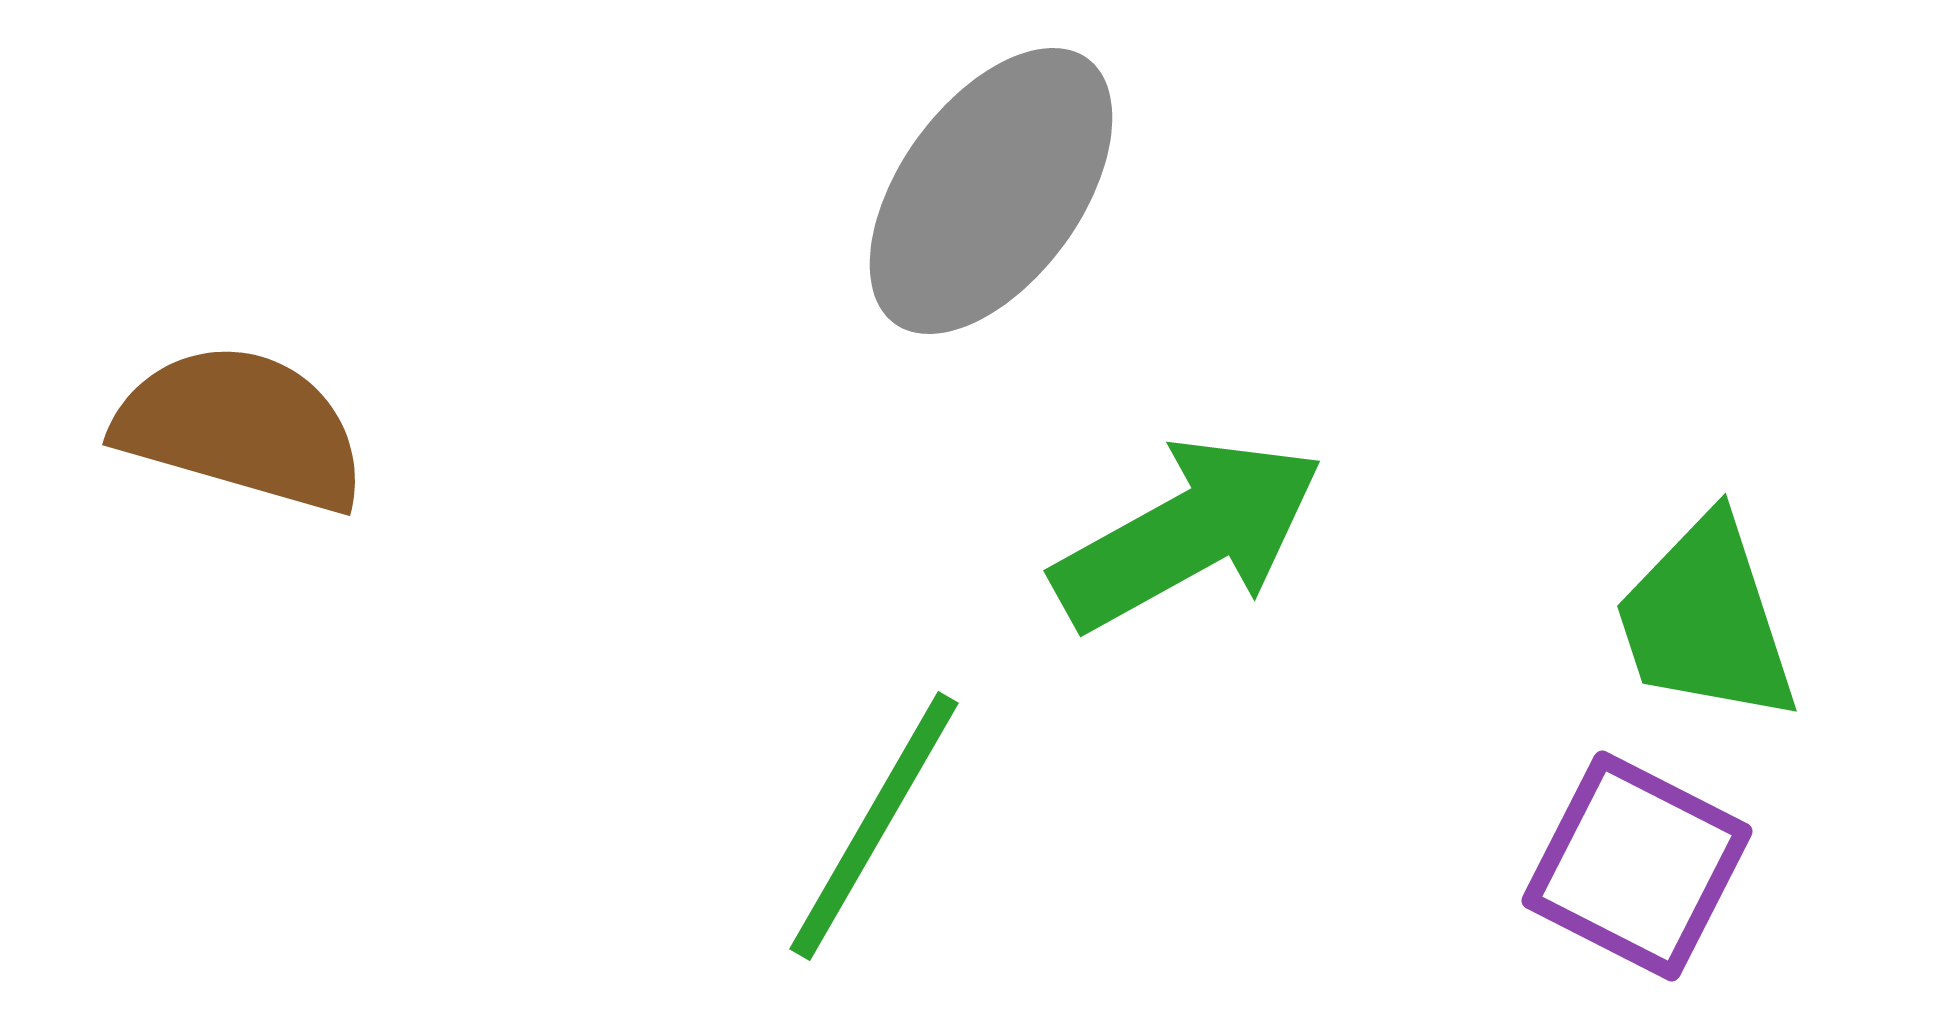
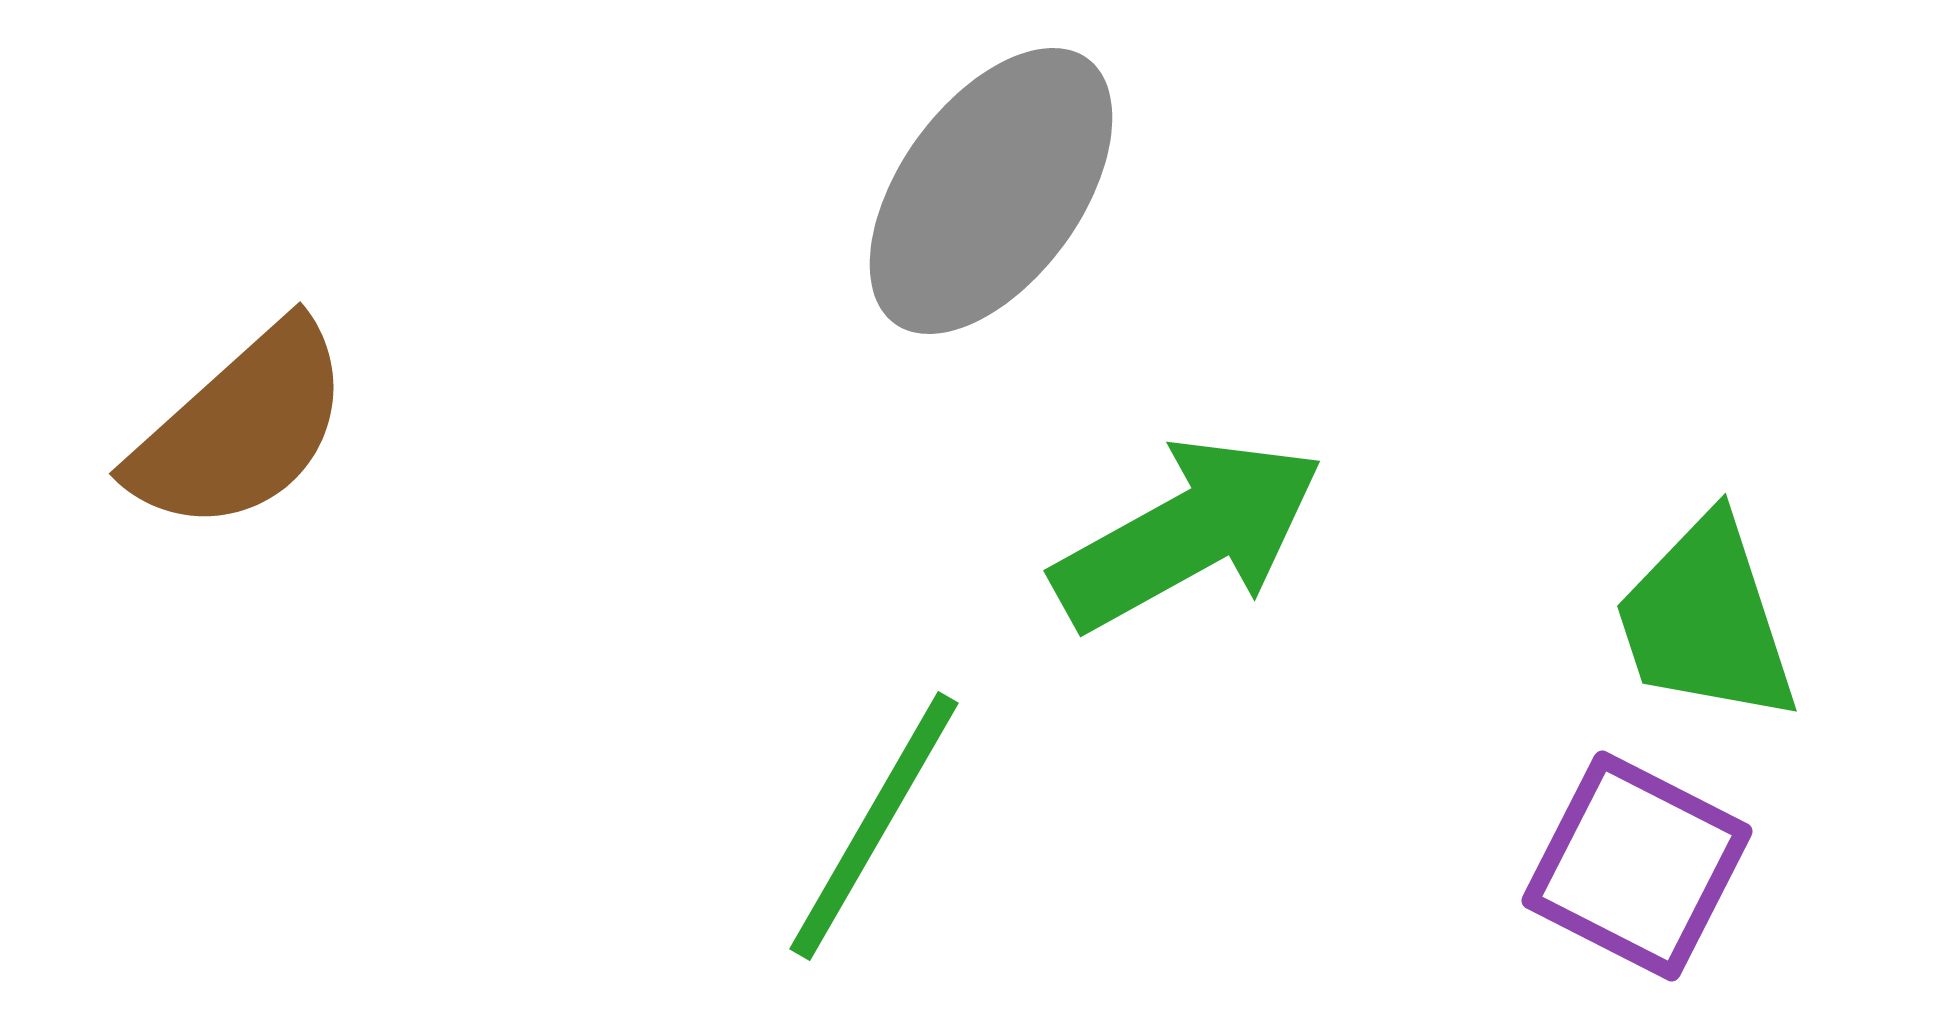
brown semicircle: rotated 122 degrees clockwise
